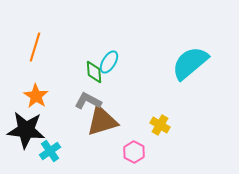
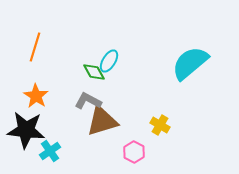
cyan ellipse: moved 1 px up
green diamond: rotated 25 degrees counterclockwise
